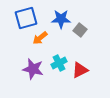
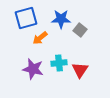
cyan cross: rotated 21 degrees clockwise
red triangle: rotated 30 degrees counterclockwise
